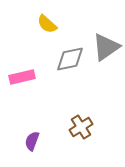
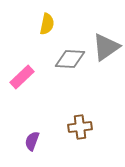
yellow semicircle: rotated 120 degrees counterclockwise
gray diamond: rotated 16 degrees clockwise
pink rectangle: rotated 30 degrees counterclockwise
brown cross: moved 1 px left; rotated 25 degrees clockwise
